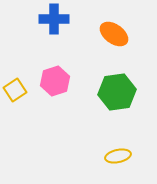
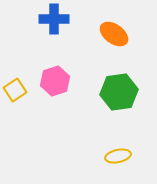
green hexagon: moved 2 px right
